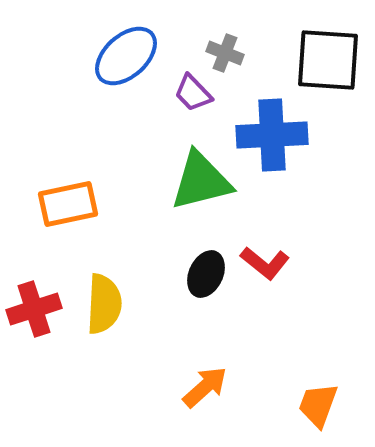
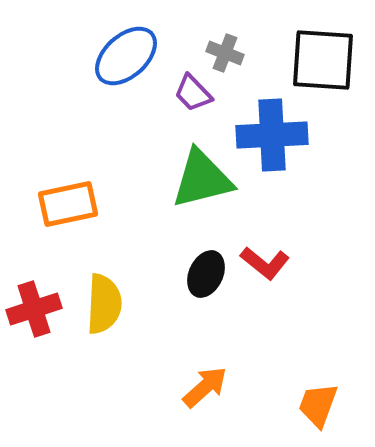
black square: moved 5 px left
green triangle: moved 1 px right, 2 px up
